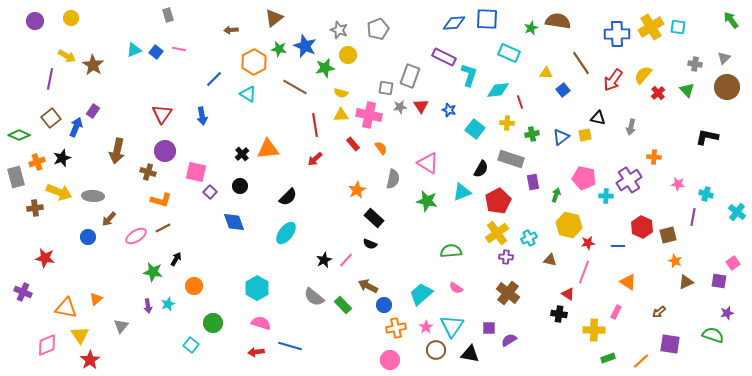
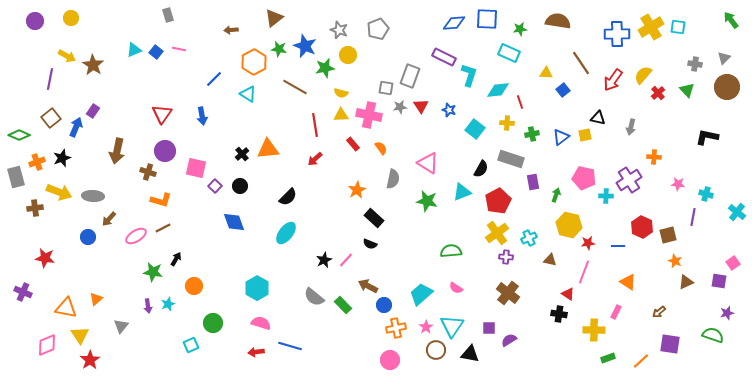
green star at (531, 28): moved 11 px left, 1 px down; rotated 16 degrees clockwise
pink square at (196, 172): moved 4 px up
purple square at (210, 192): moved 5 px right, 6 px up
cyan square at (191, 345): rotated 28 degrees clockwise
